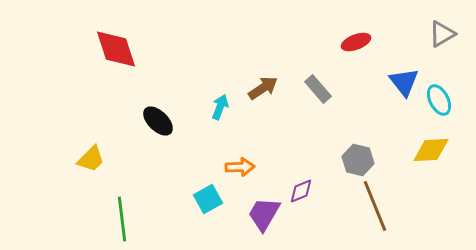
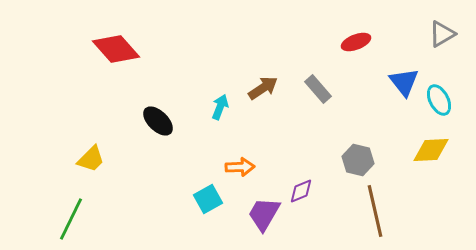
red diamond: rotated 24 degrees counterclockwise
brown line: moved 5 px down; rotated 9 degrees clockwise
green line: moved 51 px left; rotated 33 degrees clockwise
